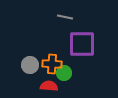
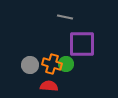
orange cross: rotated 12 degrees clockwise
green circle: moved 2 px right, 9 px up
